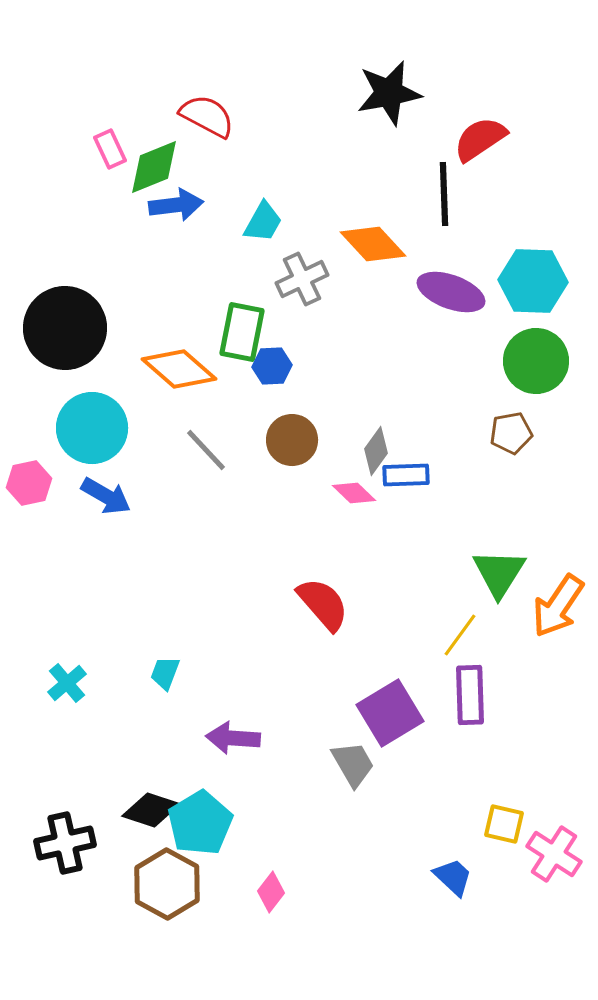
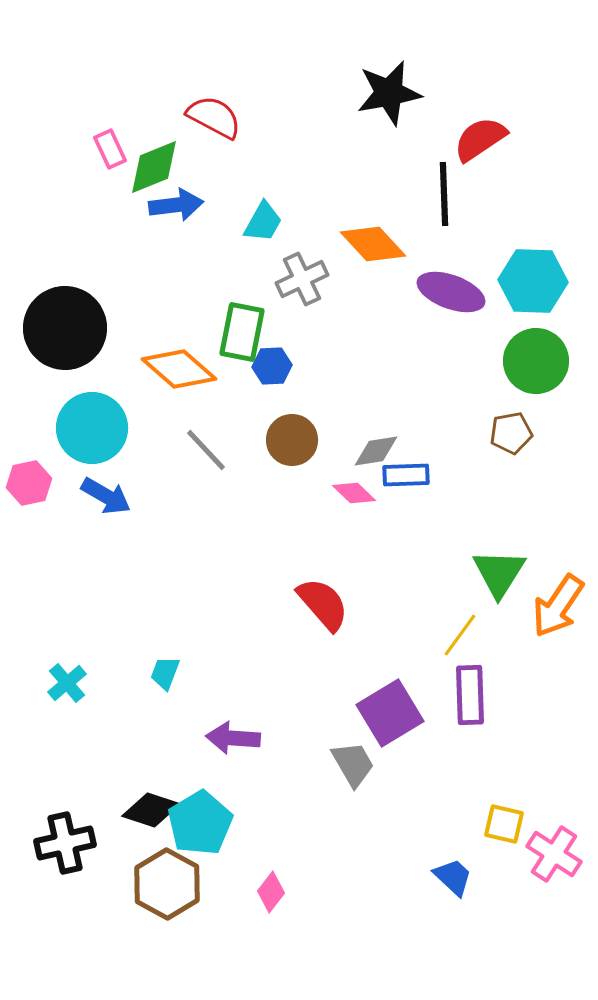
red semicircle at (207, 116): moved 7 px right, 1 px down
gray diamond at (376, 451): rotated 45 degrees clockwise
